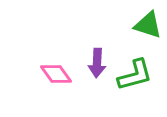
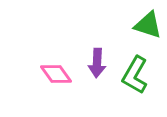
green L-shape: rotated 135 degrees clockwise
